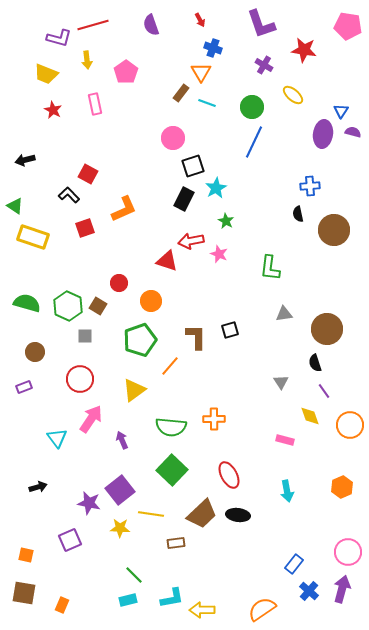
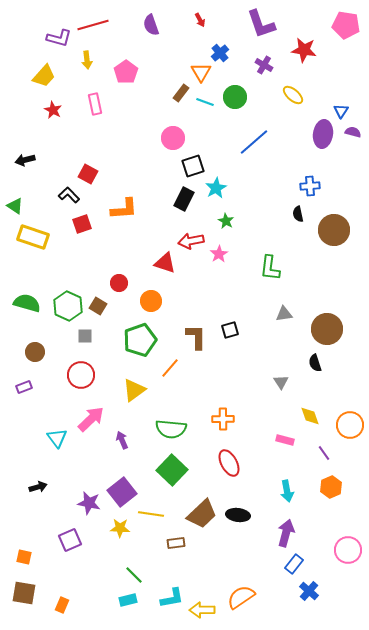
pink pentagon at (348, 26): moved 2 px left, 1 px up
blue cross at (213, 48): moved 7 px right, 5 px down; rotated 30 degrees clockwise
yellow trapezoid at (46, 74): moved 2 px left, 2 px down; rotated 70 degrees counterclockwise
cyan line at (207, 103): moved 2 px left, 1 px up
green circle at (252, 107): moved 17 px left, 10 px up
blue line at (254, 142): rotated 24 degrees clockwise
orange L-shape at (124, 209): rotated 20 degrees clockwise
red square at (85, 228): moved 3 px left, 4 px up
pink star at (219, 254): rotated 18 degrees clockwise
red triangle at (167, 261): moved 2 px left, 2 px down
orange line at (170, 366): moved 2 px down
red circle at (80, 379): moved 1 px right, 4 px up
purple line at (324, 391): moved 62 px down
pink arrow at (91, 419): rotated 12 degrees clockwise
orange cross at (214, 419): moved 9 px right
green semicircle at (171, 427): moved 2 px down
red ellipse at (229, 475): moved 12 px up
orange hexagon at (342, 487): moved 11 px left
purple square at (120, 490): moved 2 px right, 2 px down
pink circle at (348, 552): moved 2 px up
orange square at (26, 555): moved 2 px left, 2 px down
purple arrow at (342, 589): moved 56 px left, 56 px up
orange semicircle at (262, 609): moved 21 px left, 12 px up
